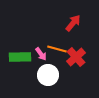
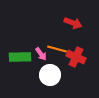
red arrow: rotated 72 degrees clockwise
red cross: rotated 24 degrees counterclockwise
white circle: moved 2 px right
